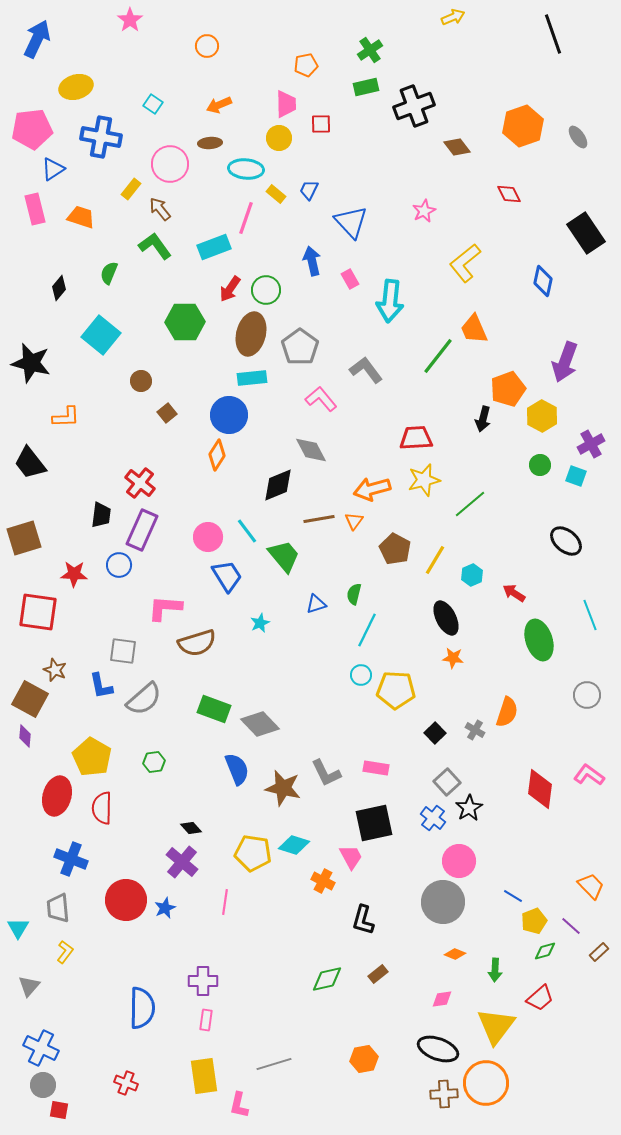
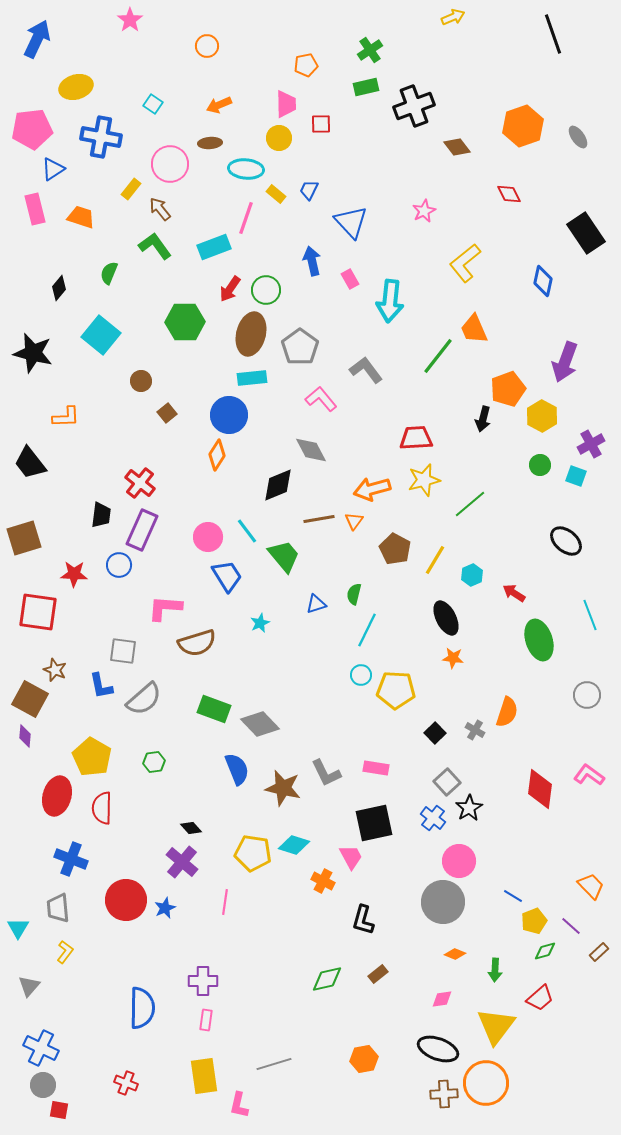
black star at (31, 363): moved 2 px right, 10 px up
